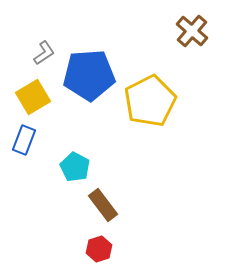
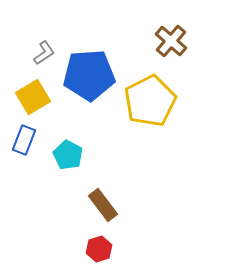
brown cross: moved 21 px left, 10 px down
cyan pentagon: moved 7 px left, 12 px up
